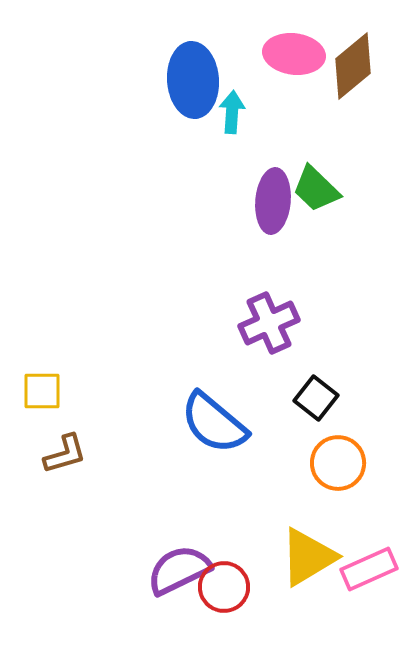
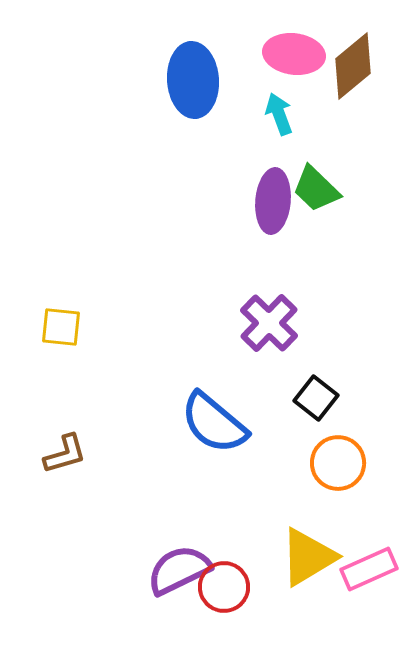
cyan arrow: moved 47 px right, 2 px down; rotated 24 degrees counterclockwise
purple cross: rotated 22 degrees counterclockwise
yellow square: moved 19 px right, 64 px up; rotated 6 degrees clockwise
